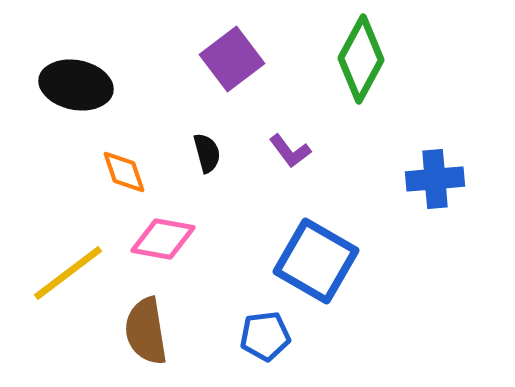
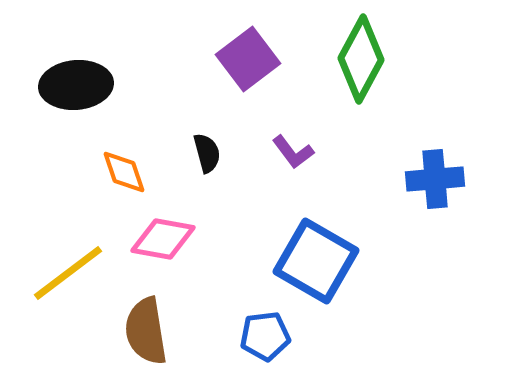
purple square: moved 16 px right
black ellipse: rotated 16 degrees counterclockwise
purple L-shape: moved 3 px right, 1 px down
